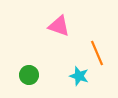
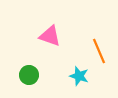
pink triangle: moved 9 px left, 10 px down
orange line: moved 2 px right, 2 px up
